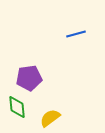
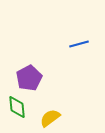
blue line: moved 3 px right, 10 px down
purple pentagon: rotated 20 degrees counterclockwise
